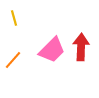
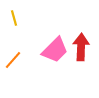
pink trapezoid: moved 3 px right
